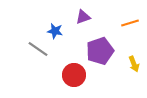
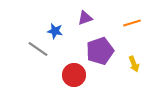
purple triangle: moved 2 px right, 1 px down
orange line: moved 2 px right
